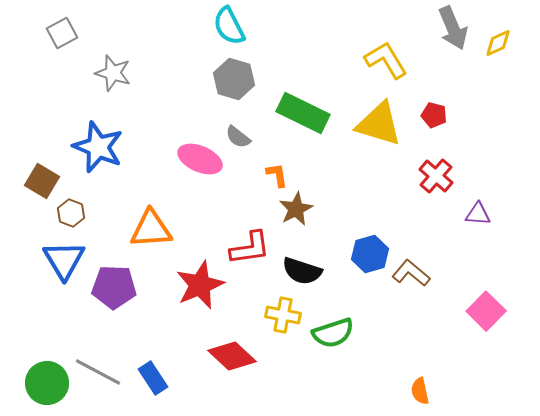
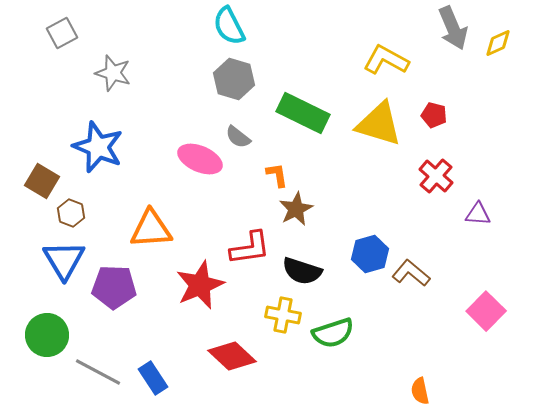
yellow L-shape: rotated 30 degrees counterclockwise
green circle: moved 48 px up
